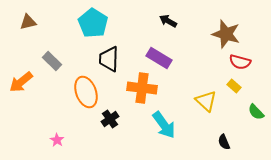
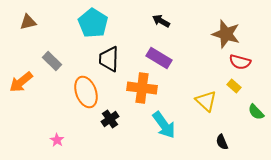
black arrow: moved 7 px left
black semicircle: moved 2 px left
